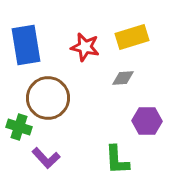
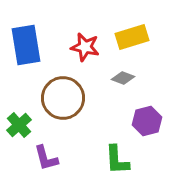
gray diamond: rotated 25 degrees clockwise
brown circle: moved 15 px right
purple hexagon: rotated 16 degrees counterclockwise
green cross: moved 2 px up; rotated 30 degrees clockwise
purple L-shape: rotated 28 degrees clockwise
